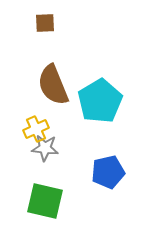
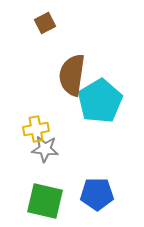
brown square: rotated 25 degrees counterclockwise
brown semicircle: moved 19 px right, 10 px up; rotated 30 degrees clockwise
yellow cross: rotated 15 degrees clockwise
gray star: moved 1 px down
blue pentagon: moved 11 px left, 22 px down; rotated 12 degrees clockwise
